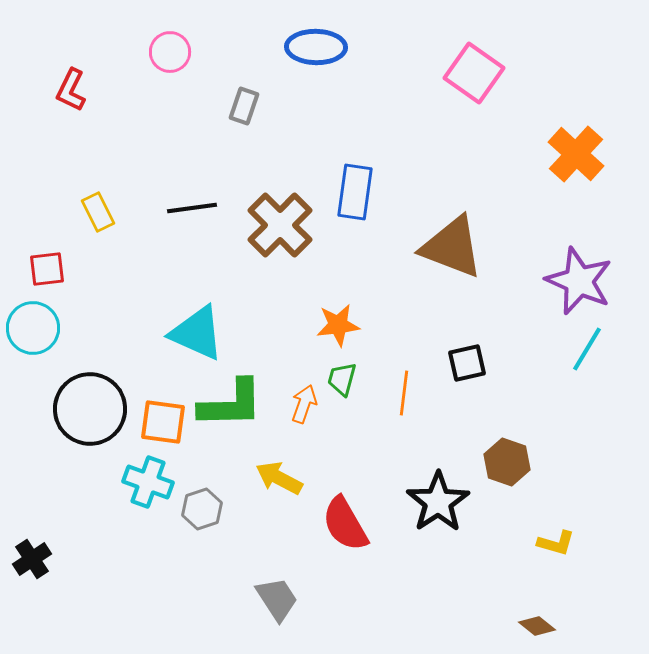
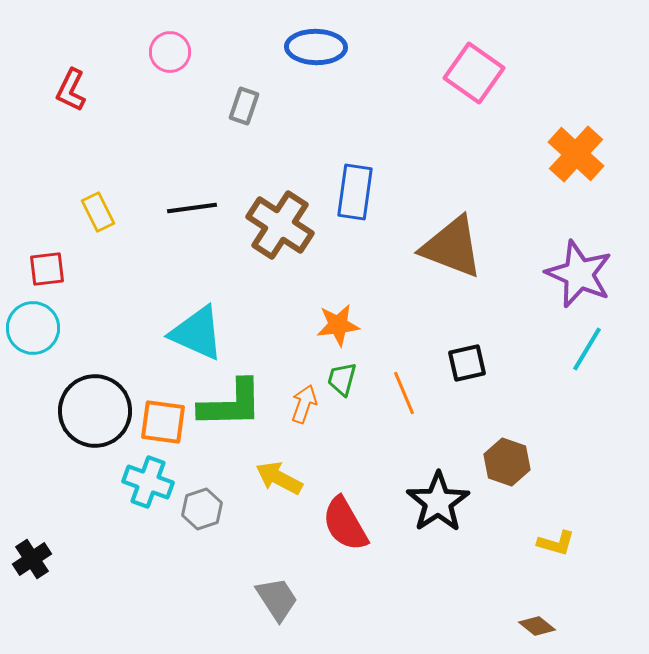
brown cross: rotated 12 degrees counterclockwise
purple star: moved 7 px up
orange line: rotated 30 degrees counterclockwise
black circle: moved 5 px right, 2 px down
